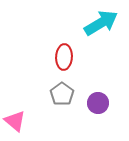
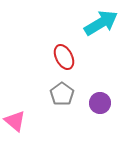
red ellipse: rotated 30 degrees counterclockwise
purple circle: moved 2 px right
